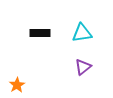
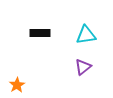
cyan triangle: moved 4 px right, 2 px down
